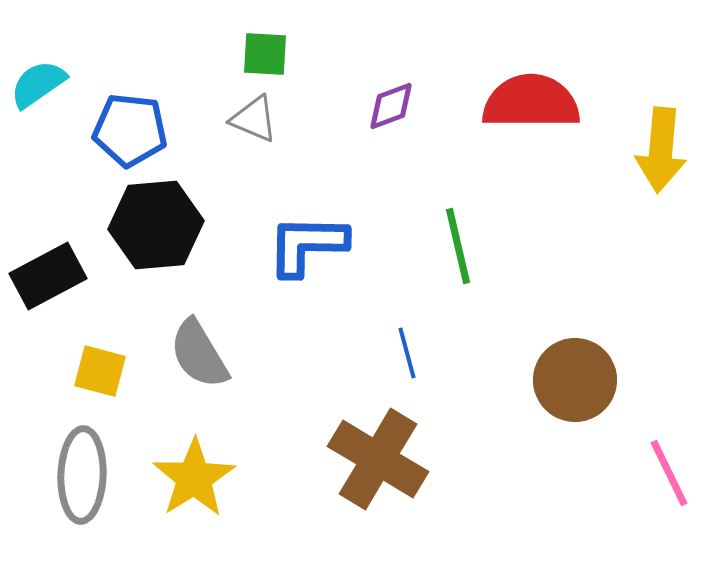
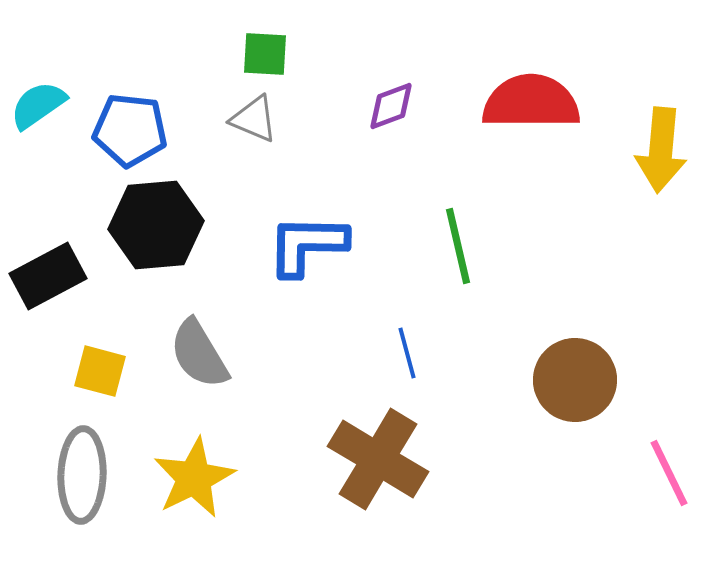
cyan semicircle: moved 21 px down
yellow star: rotated 6 degrees clockwise
